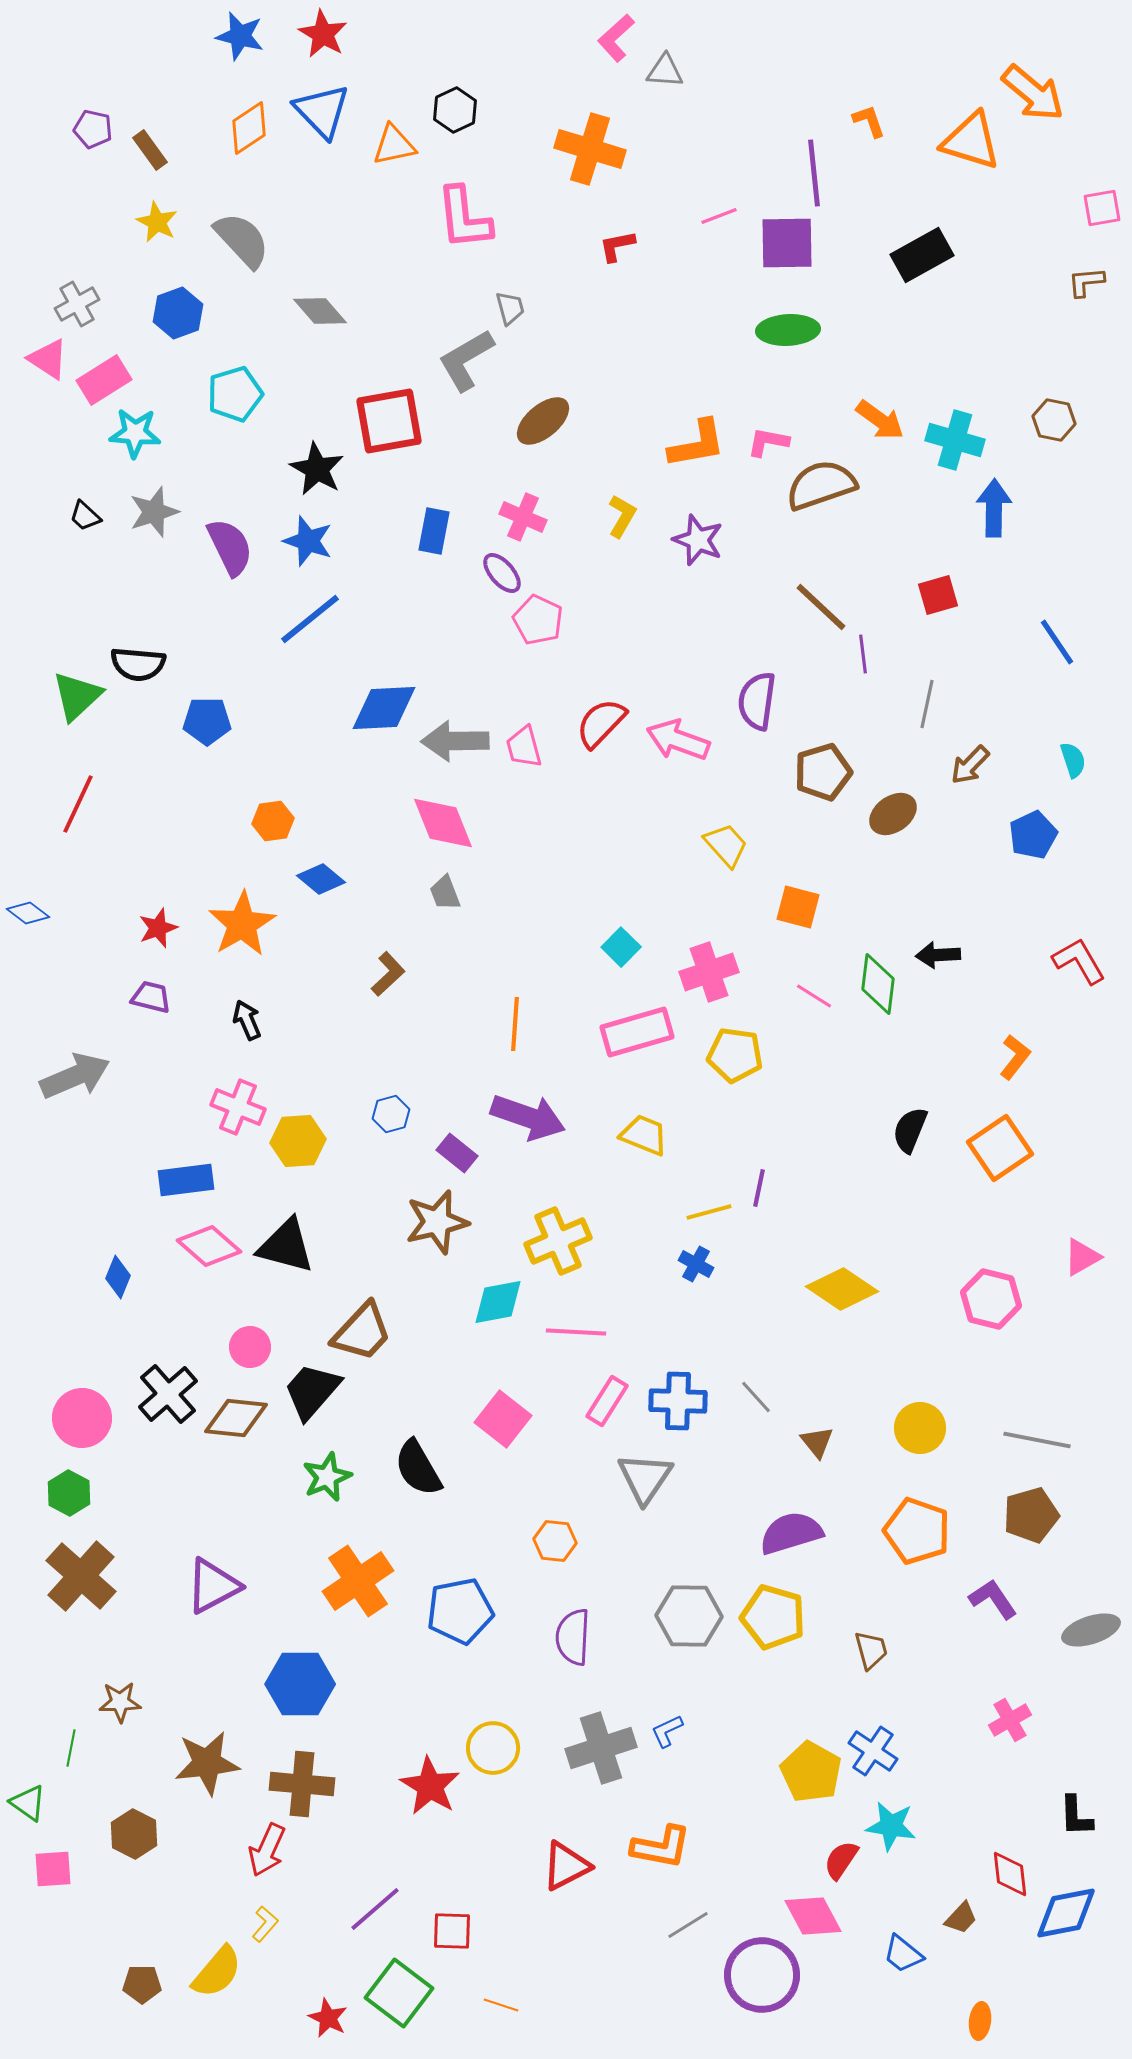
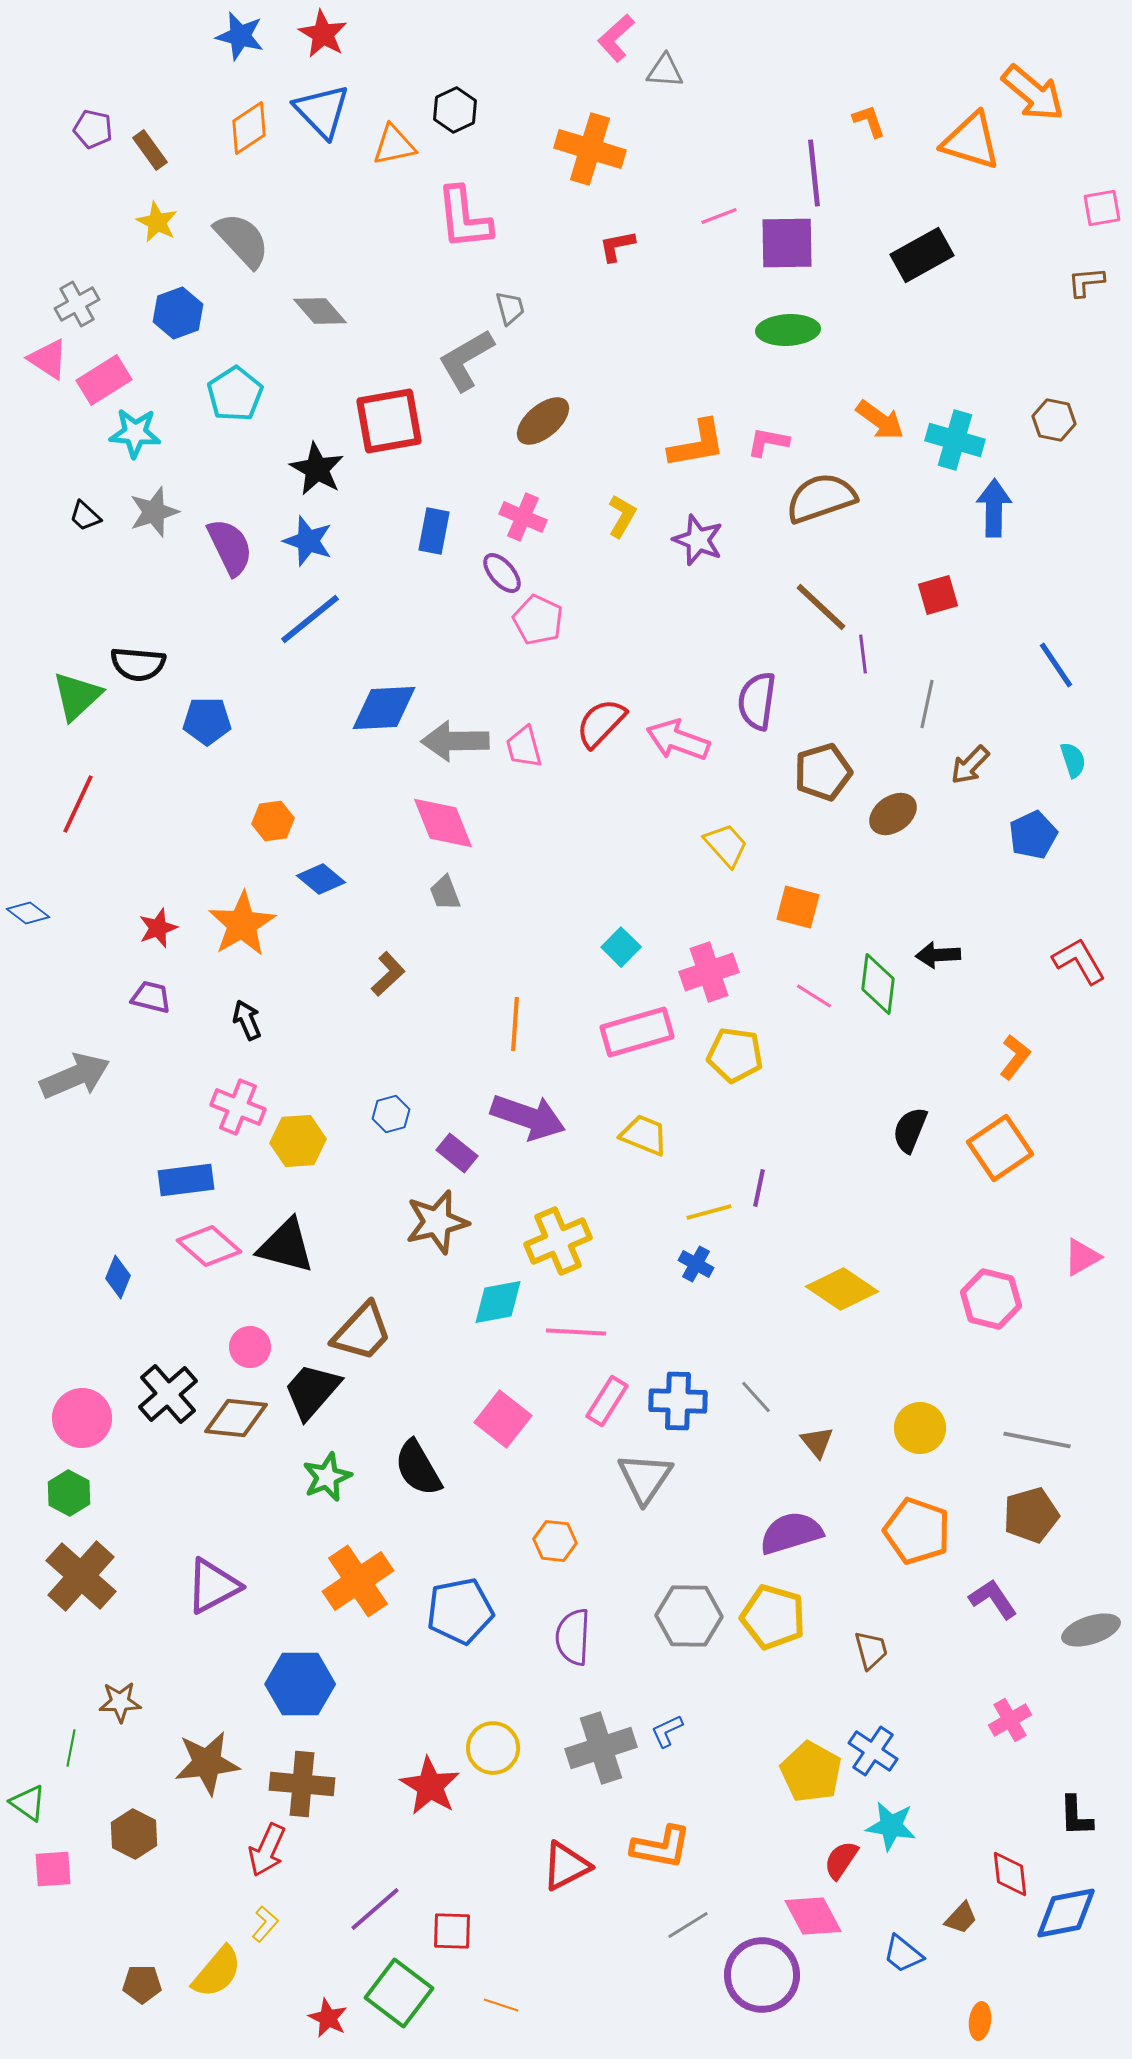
cyan pentagon at (235, 394): rotated 16 degrees counterclockwise
brown semicircle at (821, 485): moved 13 px down
blue line at (1057, 642): moved 1 px left, 23 px down
